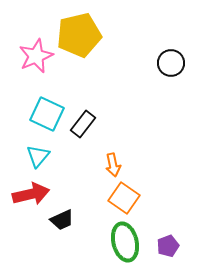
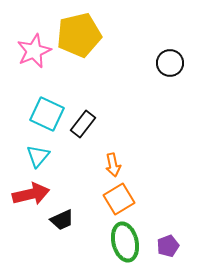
pink star: moved 2 px left, 5 px up
black circle: moved 1 px left
orange square: moved 5 px left, 1 px down; rotated 24 degrees clockwise
